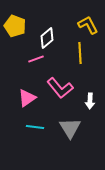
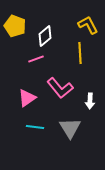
white diamond: moved 2 px left, 2 px up
